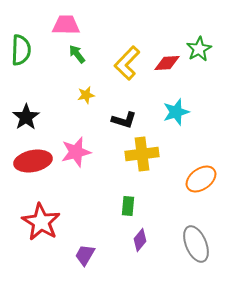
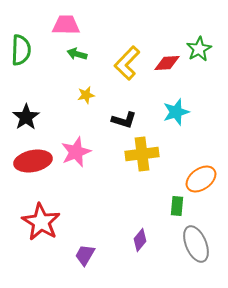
green arrow: rotated 36 degrees counterclockwise
pink star: rotated 8 degrees counterclockwise
green rectangle: moved 49 px right
